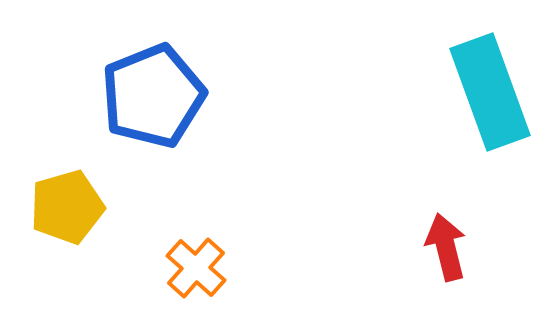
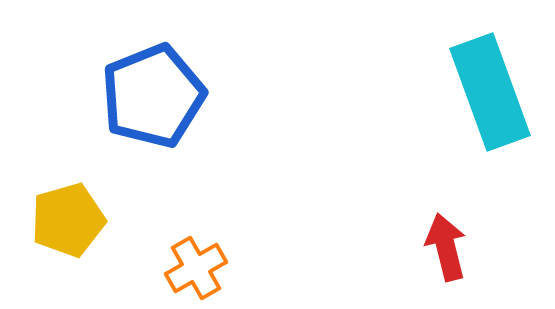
yellow pentagon: moved 1 px right, 13 px down
orange cross: rotated 18 degrees clockwise
